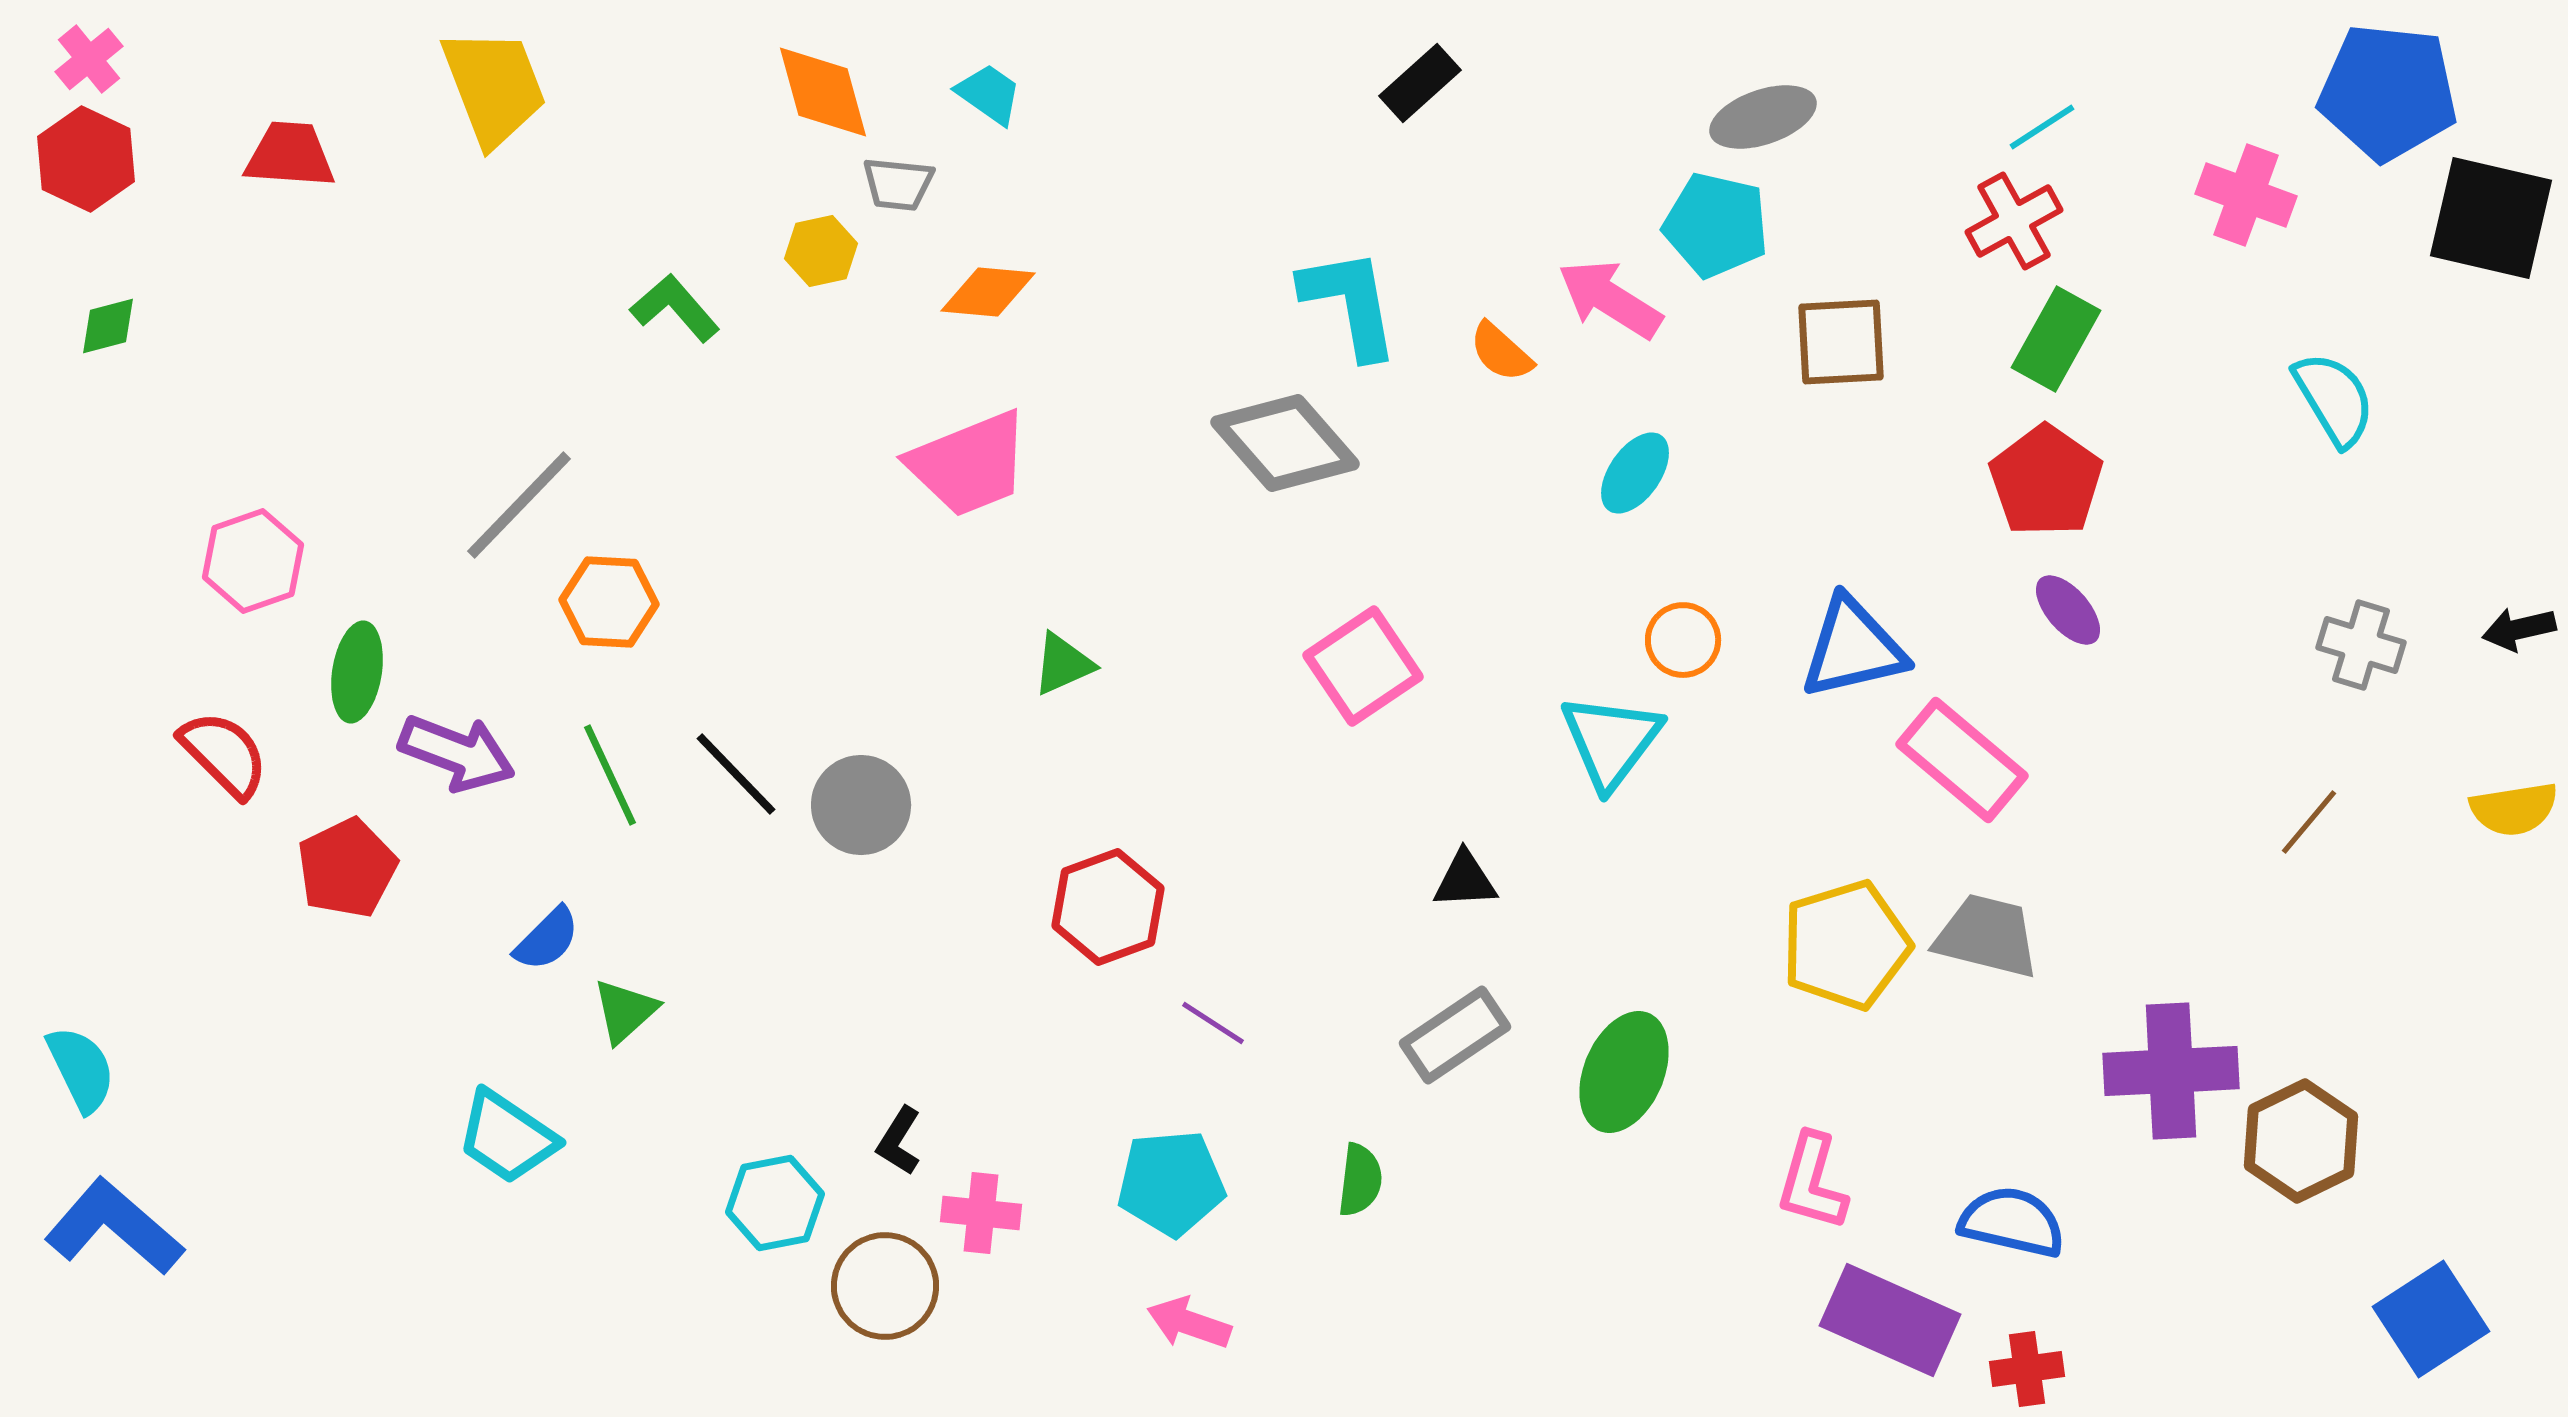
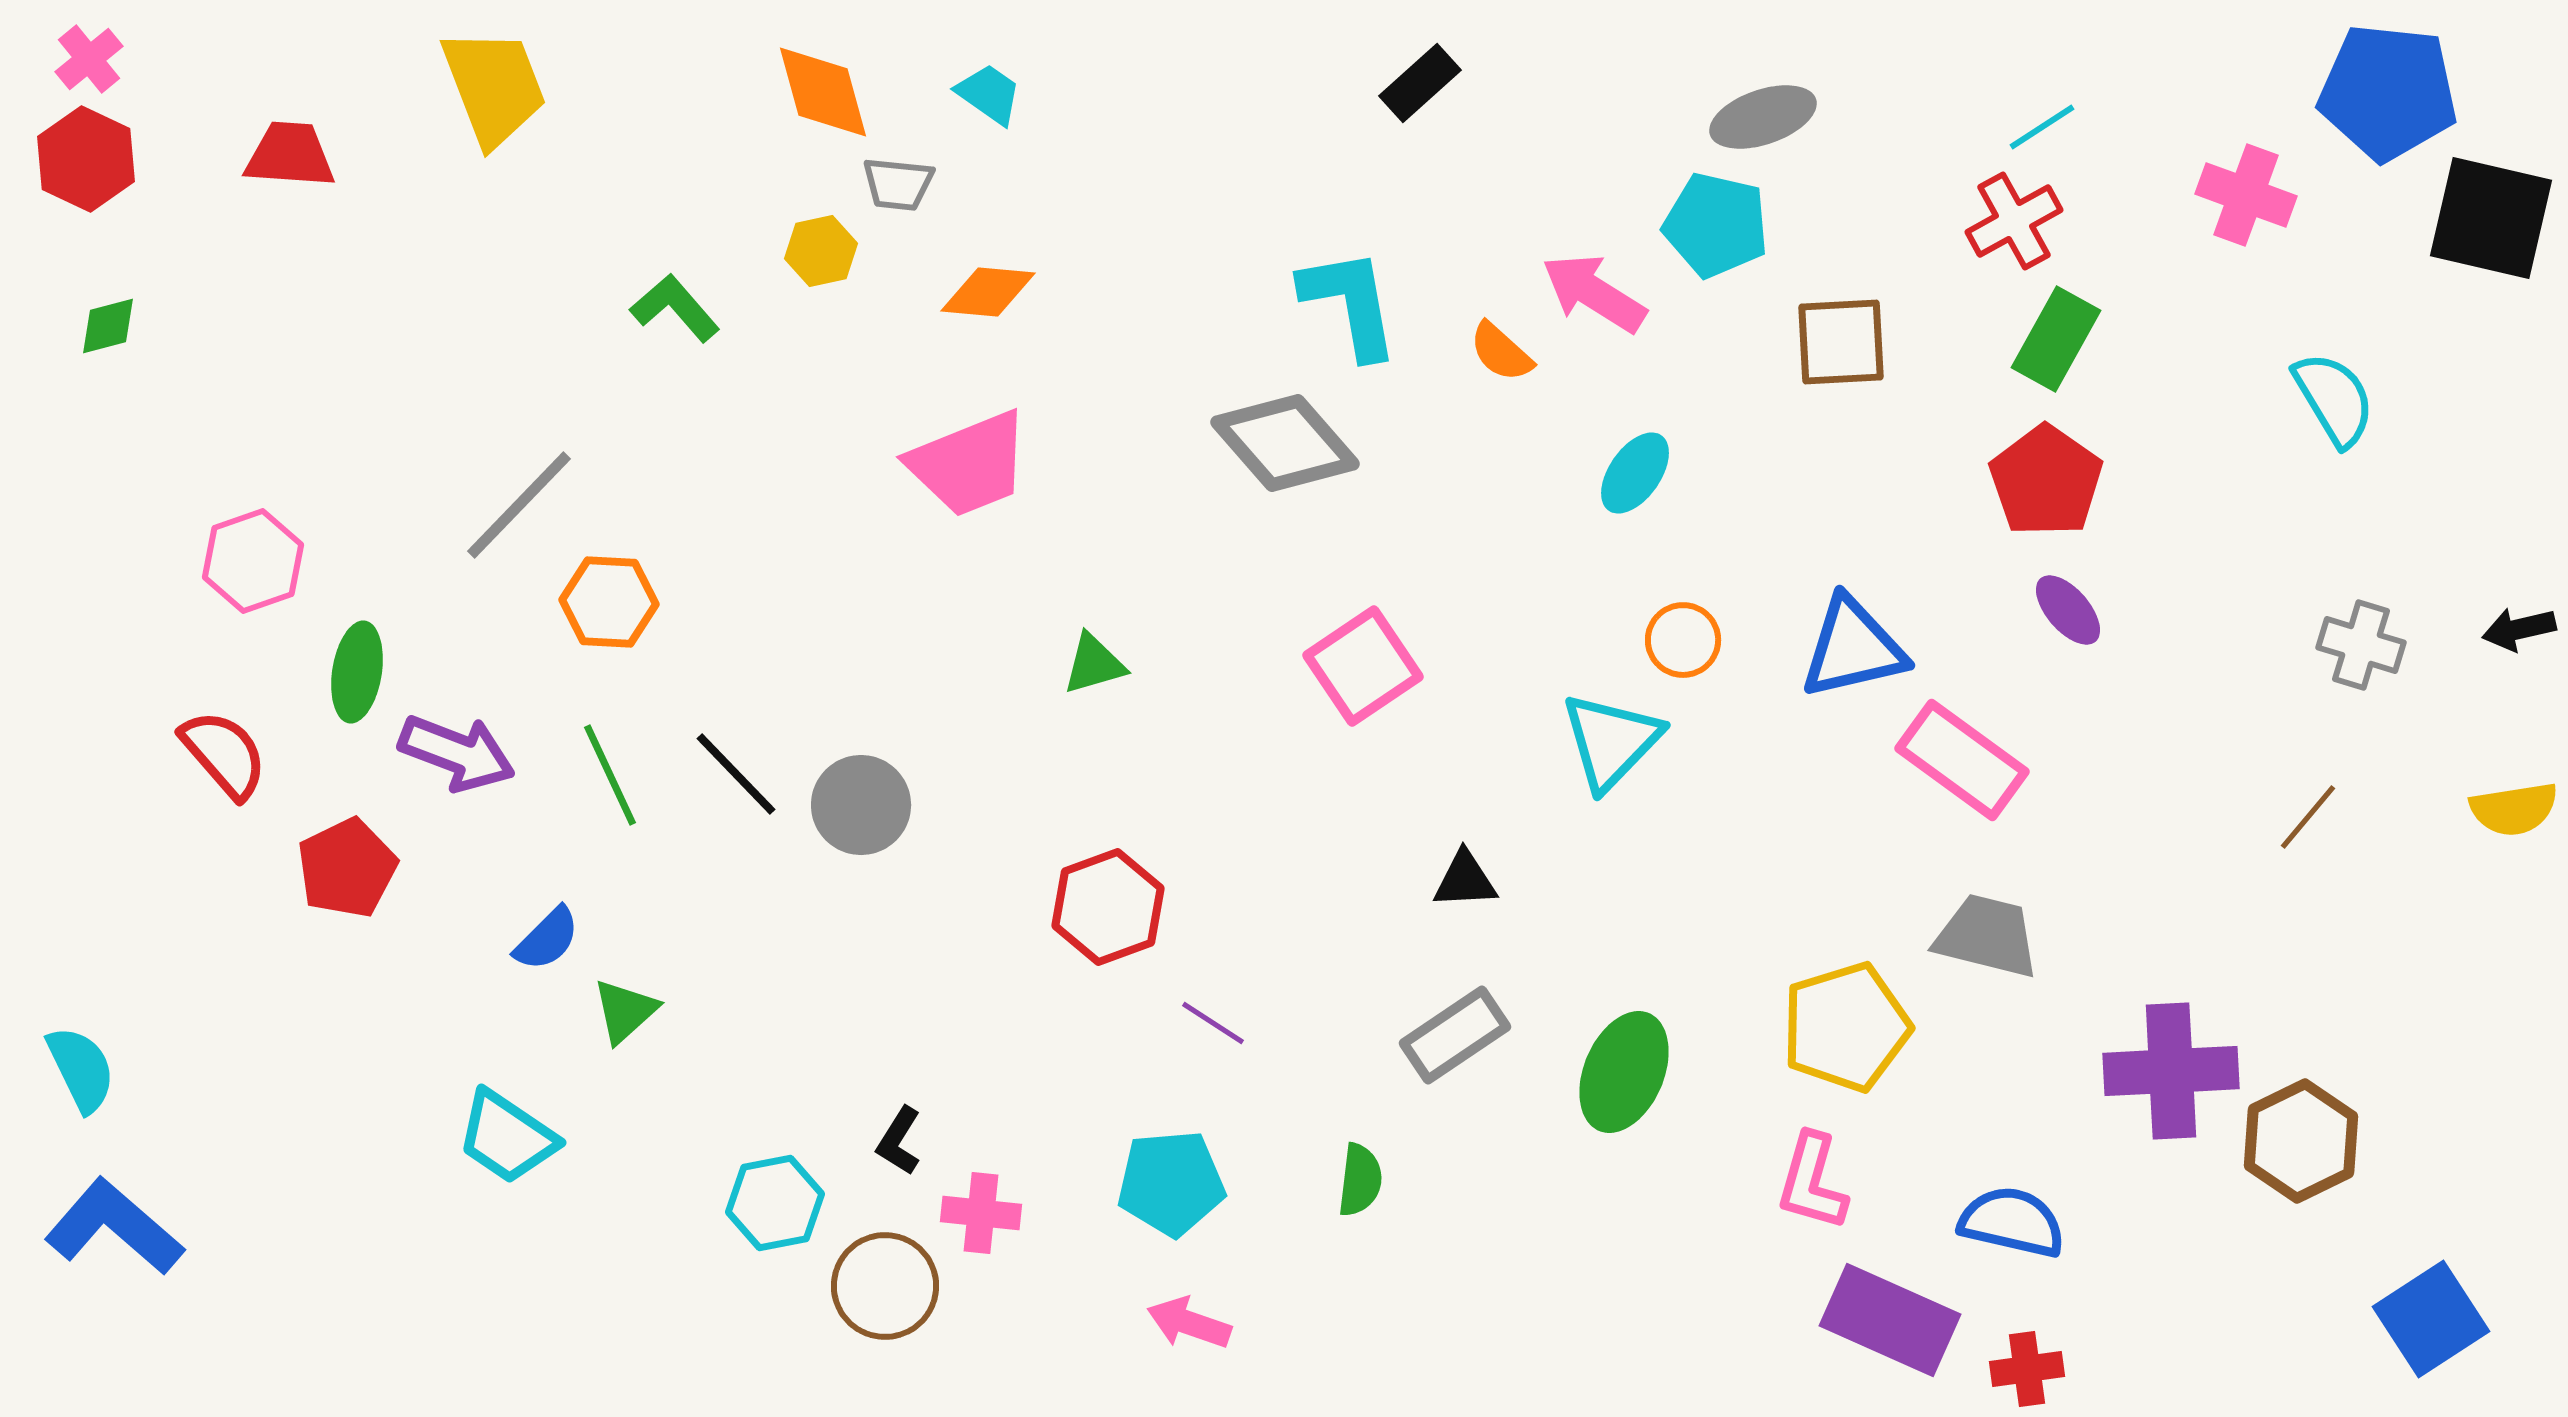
pink arrow at (1610, 299): moved 16 px left, 6 px up
green triangle at (1063, 664): moved 31 px right; rotated 8 degrees clockwise
cyan triangle at (1611, 741): rotated 7 degrees clockwise
red semicircle at (224, 754): rotated 4 degrees clockwise
pink rectangle at (1962, 760): rotated 4 degrees counterclockwise
brown line at (2309, 822): moved 1 px left, 5 px up
yellow pentagon at (1846, 945): moved 82 px down
